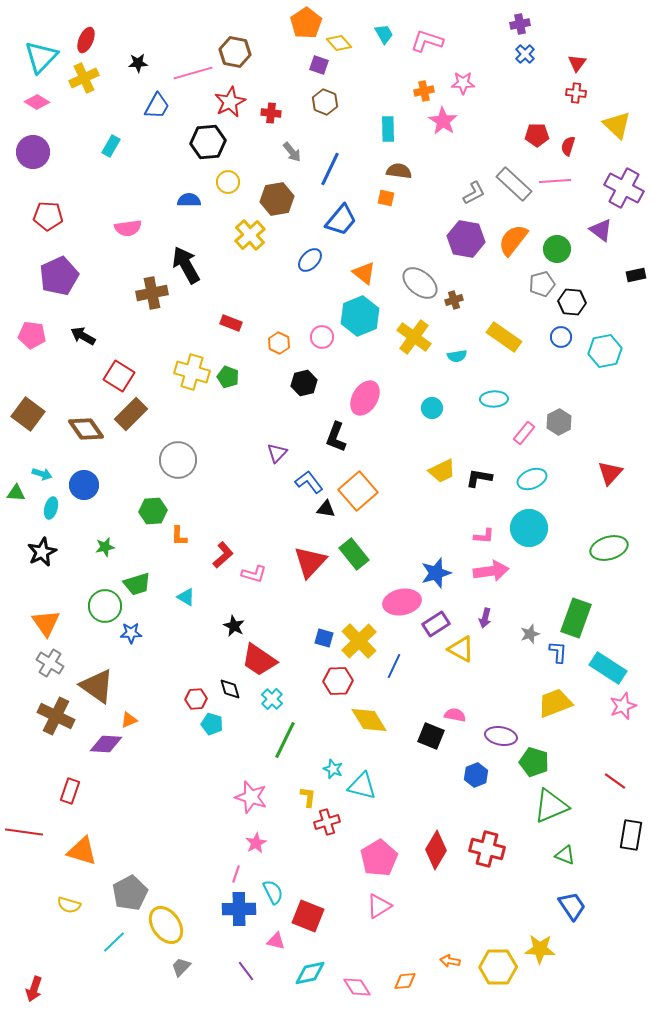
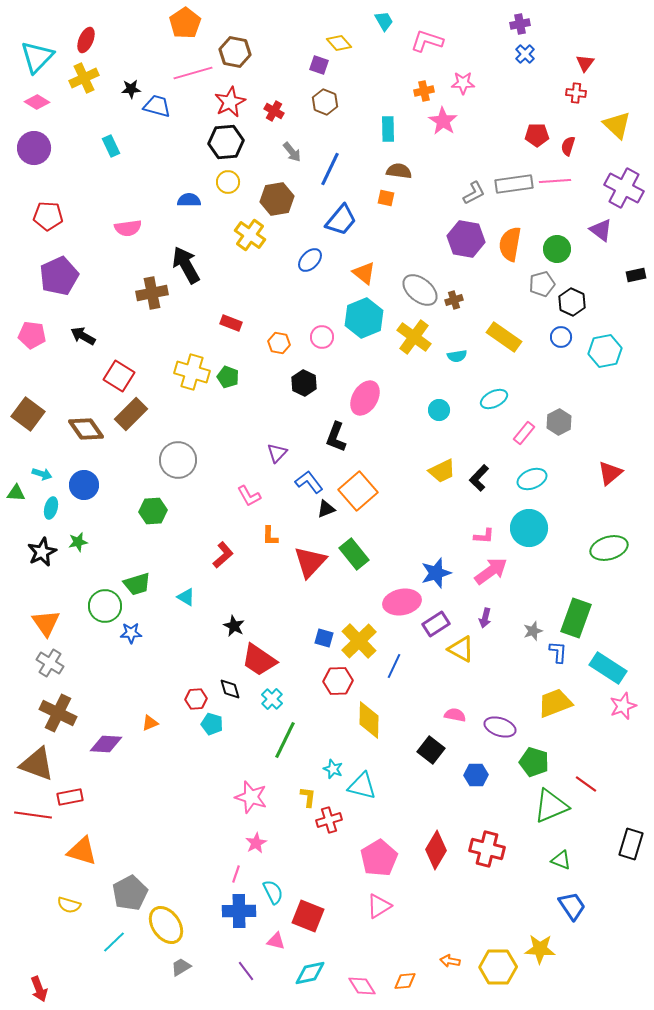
orange pentagon at (306, 23): moved 121 px left
cyan trapezoid at (384, 34): moved 13 px up
cyan triangle at (41, 57): moved 4 px left
black star at (138, 63): moved 7 px left, 26 px down
red triangle at (577, 63): moved 8 px right
blue trapezoid at (157, 106): rotated 104 degrees counterclockwise
red cross at (271, 113): moved 3 px right, 2 px up; rotated 24 degrees clockwise
black hexagon at (208, 142): moved 18 px right
cyan rectangle at (111, 146): rotated 55 degrees counterclockwise
purple circle at (33, 152): moved 1 px right, 4 px up
gray rectangle at (514, 184): rotated 51 degrees counterclockwise
yellow cross at (250, 235): rotated 12 degrees counterclockwise
orange semicircle at (513, 240): moved 3 px left, 4 px down; rotated 28 degrees counterclockwise
gray ellipse at (420, 283): moved 7 px down
black hexagon at (572, 302): rotated 20 degrees clockwise
cyan hexagon at (360, 316): moved 4 px right, 2 px down
orange hexagon at (279, 343): rotated 15 degrees counterclockwise
black hexagon at (304, 383): rotated 20 degrees counterclockwise
cyan ellipse at (494, 399): rotated 24 degrees counterclockwise
cyan circle at (432, 408): moved 7 px right, 2 px down
red triangle at (610, 473): rotated 8 degrees clockwise
black L-shape at (479, 478): rotated 56 degrees counterclockwise
black triangle at (326, 509): rotated 30 degrees counterclockwise
orange L-shape at (179, 536): moved 91 px right
green star at (105, 547): moved 27 px left, 5 px up
pink arrow at (491, 571): rotated 28 degrees counterclockwise
pink L-shape at (254, 574): moved 5 px left, 78 px up; rotated 45 degrees clockwise
gray star at (530, 634): moved 3 px right, 3 px up
brown triangle at (97, 686): moved 60 px left, 78 px down; rotated 15 degrees counterclockwise
brown cross at (56, 716): moved 2 px right, 3 px up
orange triangle at (129, 720): moved 21 px right, 3 px down
yellow diamond at (369, 720): rotated 33 degrees clockwise
black square at (431, 736): moved 14 px down; rotated 16 degrees clockwise
purple ellipse at (501, 736): moved 1 px left, 9 px up; rotated 8 degrees clockwise
blue hexagon at (476, 775): rotated 20 degrees clockwise
red line at (615, 781): moved 29 px left, 3 px down
red rectangle at (70, 791): moved 6 px down; rotated 60 degrees clockwise
red cross at (327, 822): moved 2 px right, 2 px up
red line at (24, 832): moved 9 px right, 17 px up
black rectangle at (631, 835): moved 9 px down; rotated 8 degrees clockwise
green triangle at (565, 855): moved 4 px left, 5 px down
blue cross at (239, 909): moved 2 px down
gray trapezoid at (181, 967): rotated 15 degrees clockwise
pink diamond at (357, 987): moved 5 px right, 1 px up
red arrow at (34, 989): moved 5 px right; rotated 40 degrees counterclockwise
